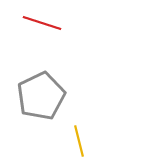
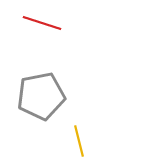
gray pentagon: rotated 15 degrees clockwise
